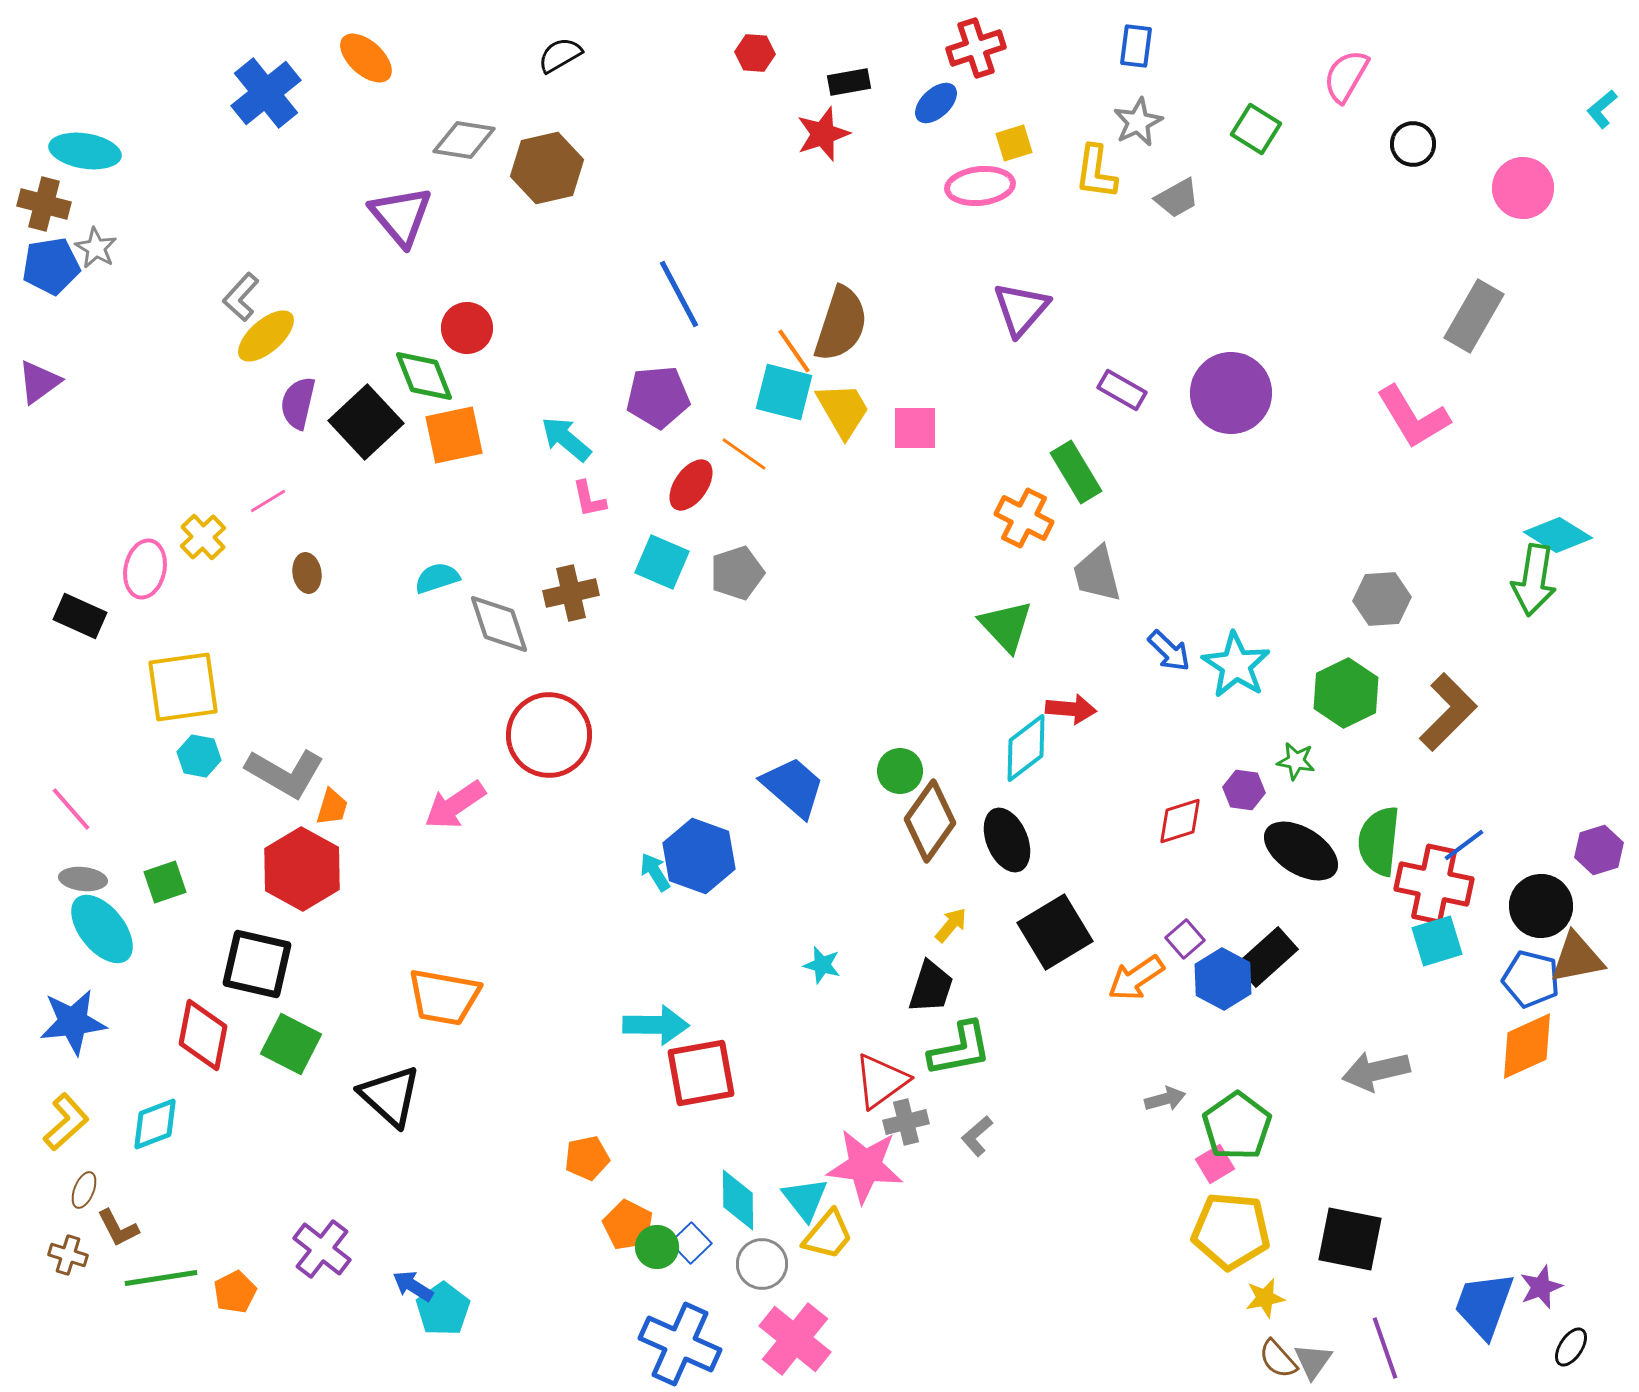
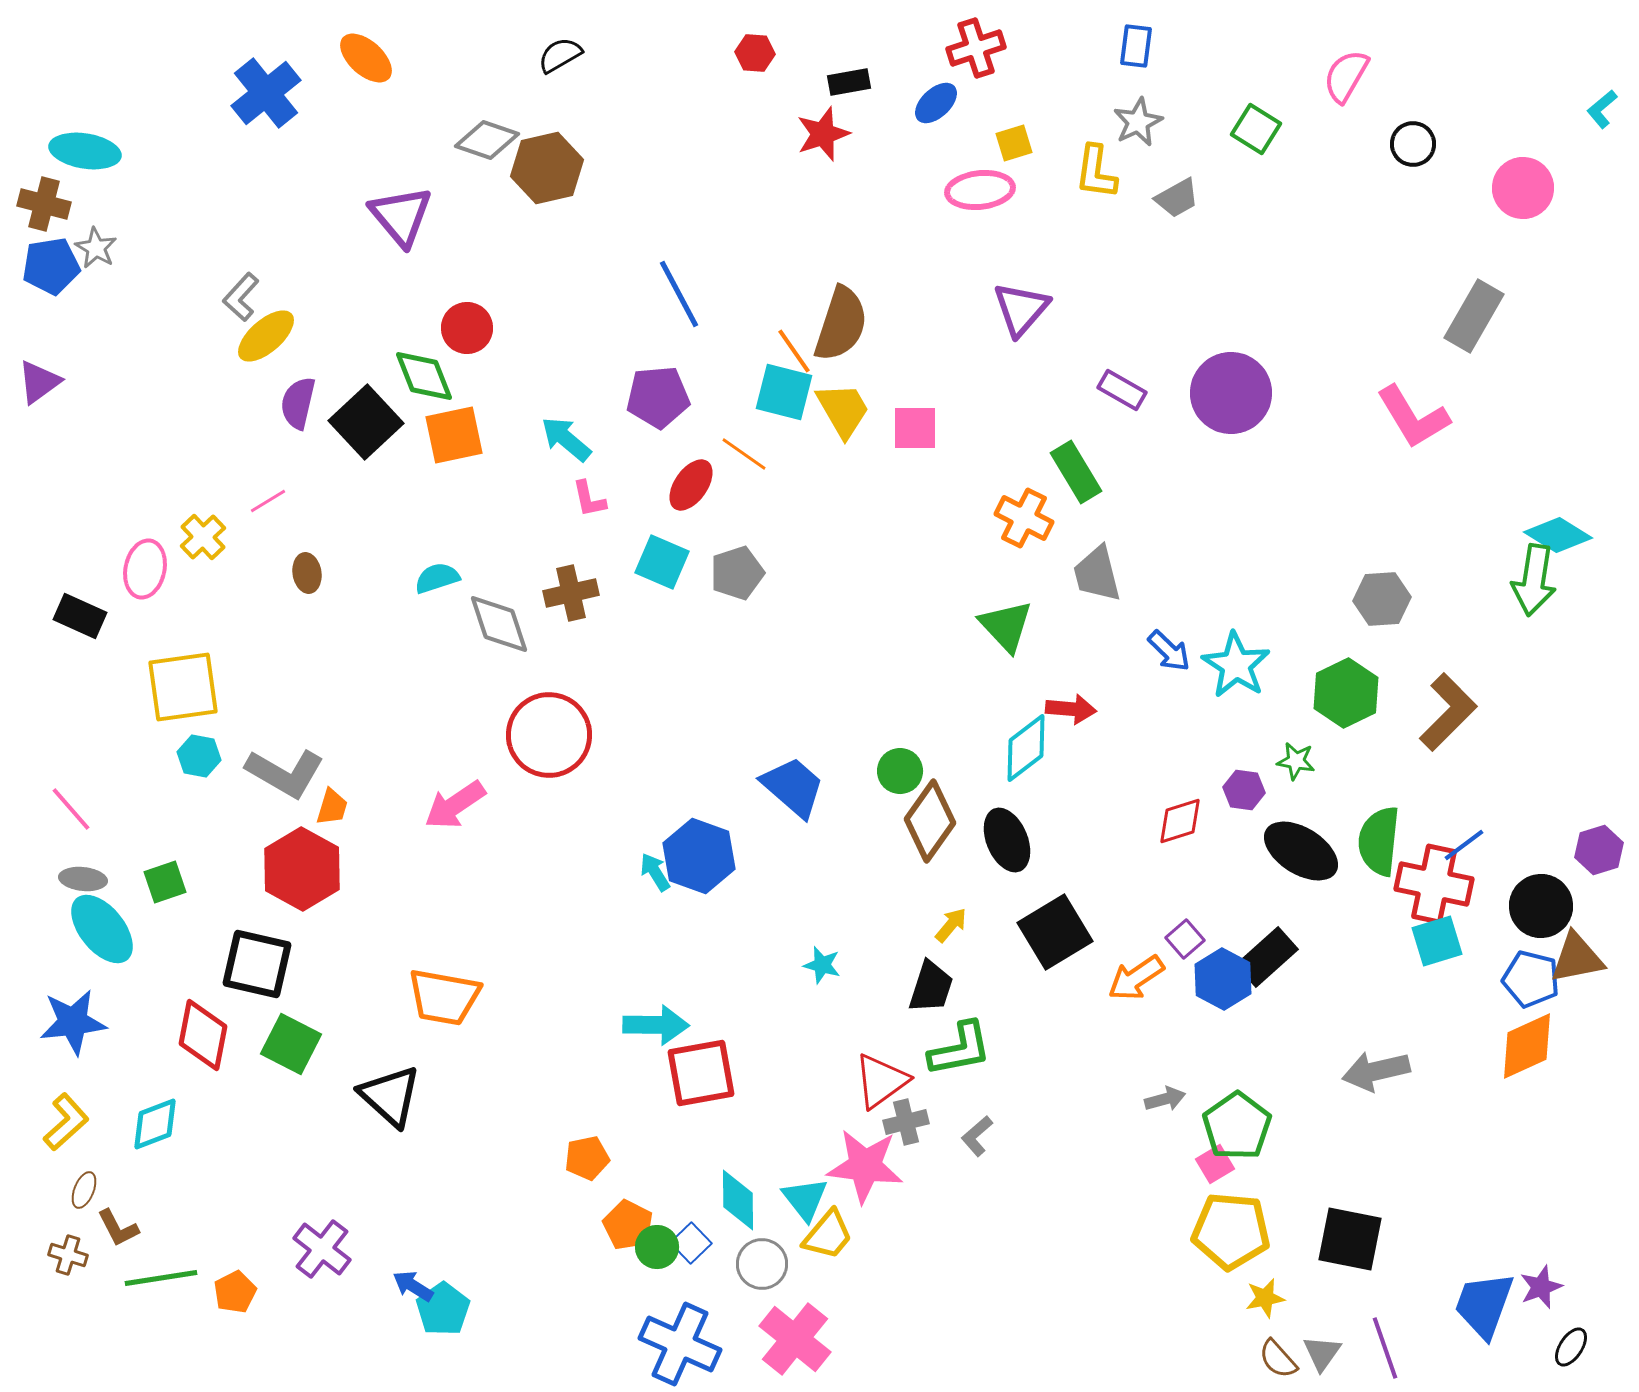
gray diamond at (464, 140): moved 23 px right; rotated 10 degrees clockwise
pink ellipse at (980, 186): moved 4 px down
gray triangle at (1313, 1361): moved 9 px right, 8 px up
